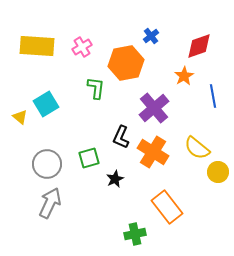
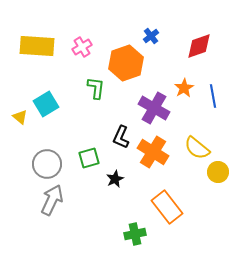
orange hexagon: rotated 8 degrees counterclockwise
orange star: moved 12 px down
purple cross: rotated 20 degrees counterclockwise
gray arrow: moved 2 px right, 3 px up
